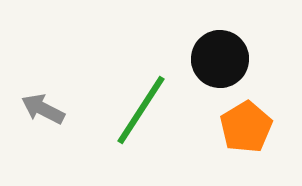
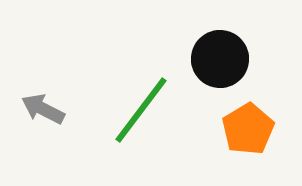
green line: rotated 4 degrees clockwise
orange pentagon: moved 2 px right, 2 px down
